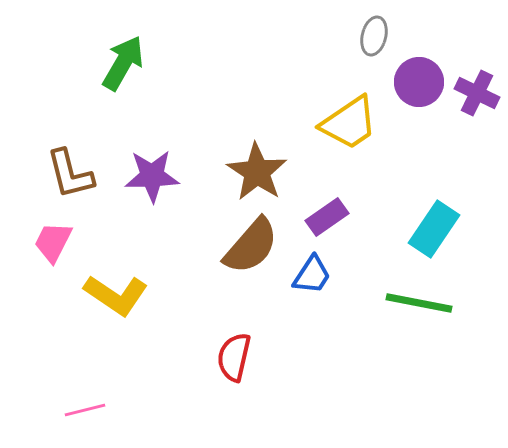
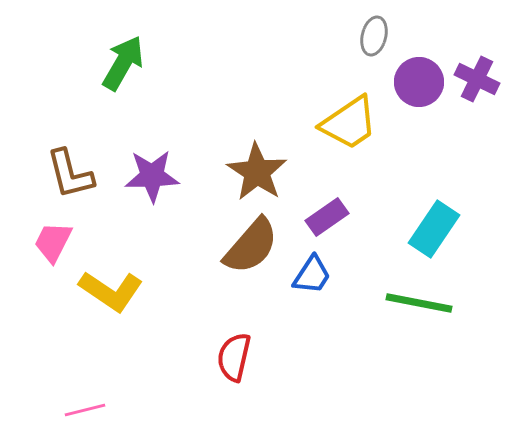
purple cross: moved 14 px up
yellow L-shape: moved 5 px left, 4 px up
